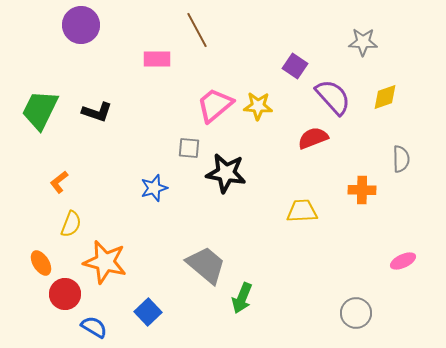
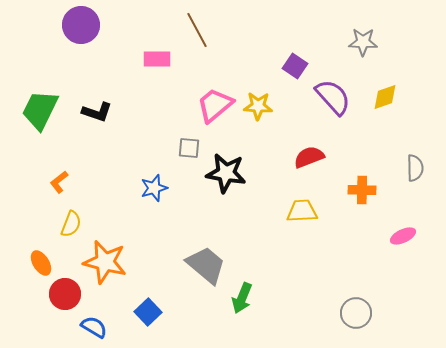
red semicircle: moved 4 px left, 19 px down
gray semicircle: moved 14 px right, 9 px down
pink ellipse: moved 25 px up
